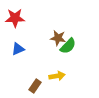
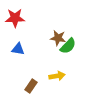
blue triangle: rotated 32 degrees clockwise
brown rectangle: moved 4 px left
